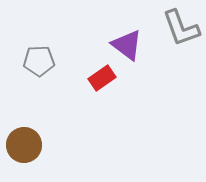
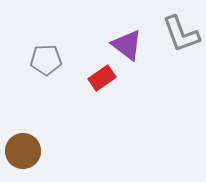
gray L-shape: moved 6 px down
gray pentagon: moved 7 px right, 1 px up
brown circle: moved 1 px left, 6 px down
